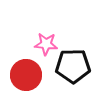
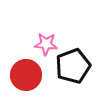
black pentagon: rotated 20 degrees counterclockwise
